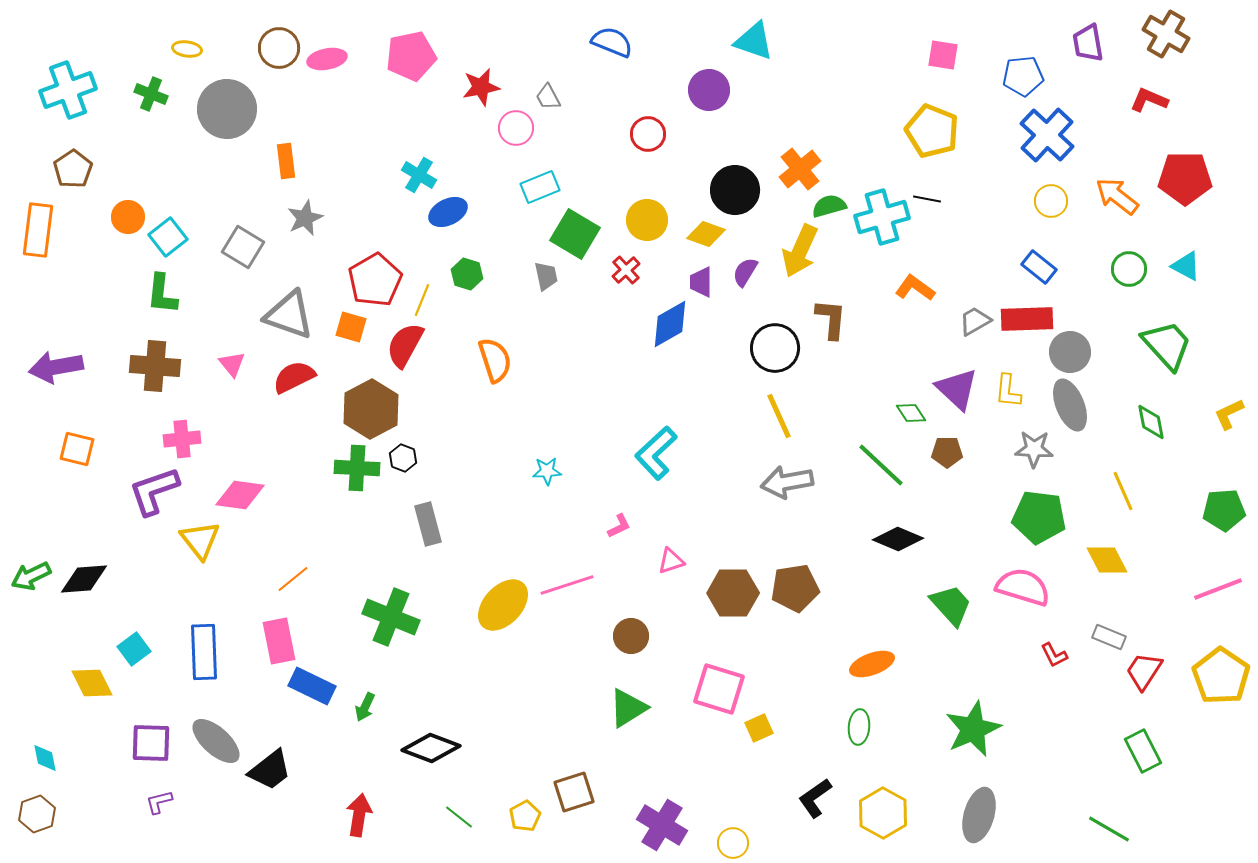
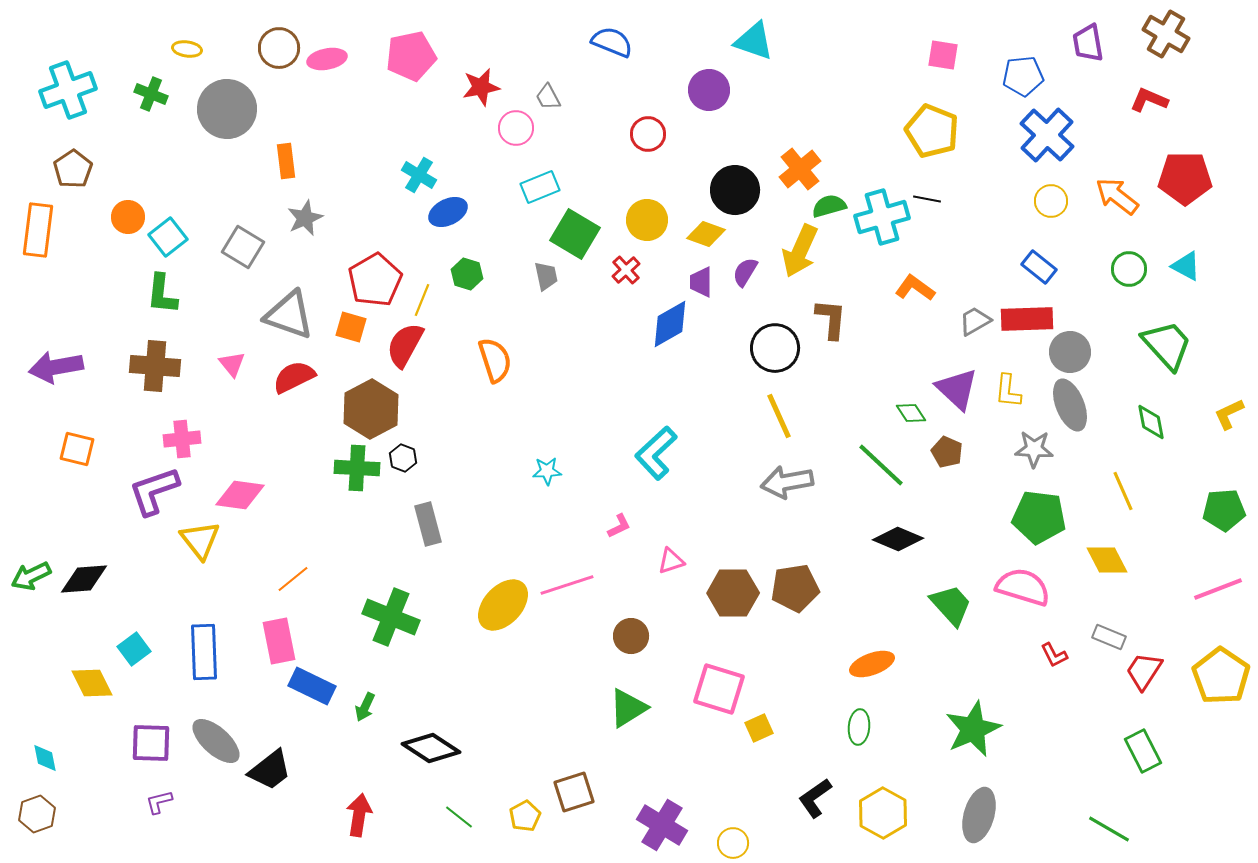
brown pentagon at (947, 452): rotated 24 degrees clockwise
black diamond at (431, 748): rotated 12 degrees clockwise
